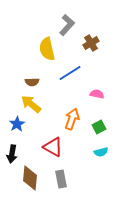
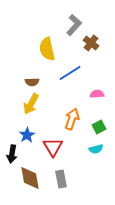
gray L-shape: moved 7 px right
brown cross: rotated 21 degrees counterclockwise
pink semicircle: rotated 16 degrees counterclockwise
yellow arrow: rotated 100 degrees counterclockwise
blue star: moved 10 px right, 11 px down
red triangle: rotated 30 degrees clockwise
cyan semicircle: moved 5 px left, 3 px up
brown diamond: rotated 15 degrees counterclockwise
